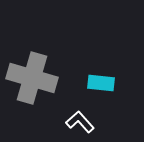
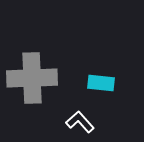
gray cross: rotated 18 degrees counterclockwise
